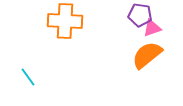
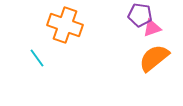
orange cross: moved 4 px down; rotated 16 degrees clockwise
orange semicircle: moved 7 px right, 3 px down
cyan line: moved 9 px right, 19 px up
